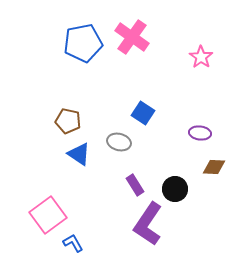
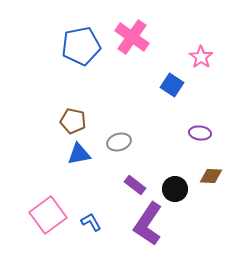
blue pentagon: moved 2 px left, 3 px down
blue square: moved 29 px right, 28 px up
brown pentagon: moved 5 px right
gray ellipse: rotated 30 degrees counterclockwise
blue triangle: rotated 45 degrees counterclockwise
brown diamond: moved 3 px left, 9 px down
purple rectangle: rotated 20 degrees counterclockwise
blue L-shape: moved 18 px right, 21 px up
